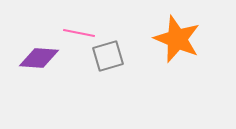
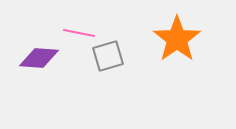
orange star: rotated 15 degrees clockwise
